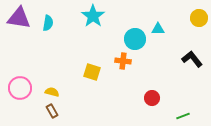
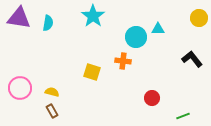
cyan circle: moved 1 px right, 2 px up
